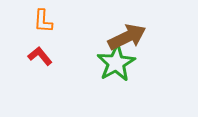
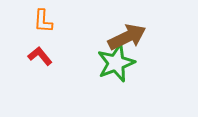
green star: rotated 9 degrees clockwise
